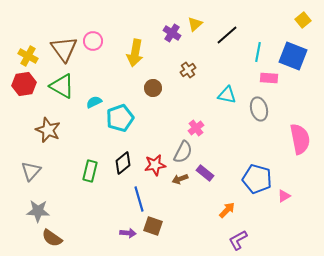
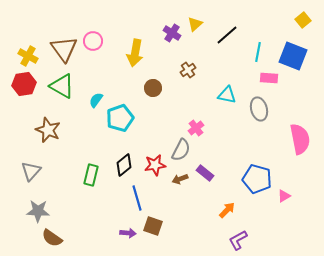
cyan semicircle: moved 2 px right, 2 px up; rotated 28 degrees counterclockwise
gray semicircle: moved 2 px left, 2 px up
black diamond: moved 1 px right, 2 px down
green rectangle: moved 1 px right, 4 px down
blue line: moved 2 px left, 1 px up
